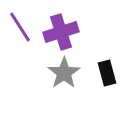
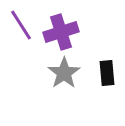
purple line: moved 1 px right, 2 px up
black rectangle: rotated 10 degrees clockwise
